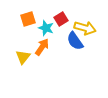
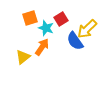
orange square: moved 2 px right, 1 px up
yellow arrow: moved 2 px right, 1 px down; rotated 120 degrees clockwise
yellow triangle: rotated 14 degrees clockwise
